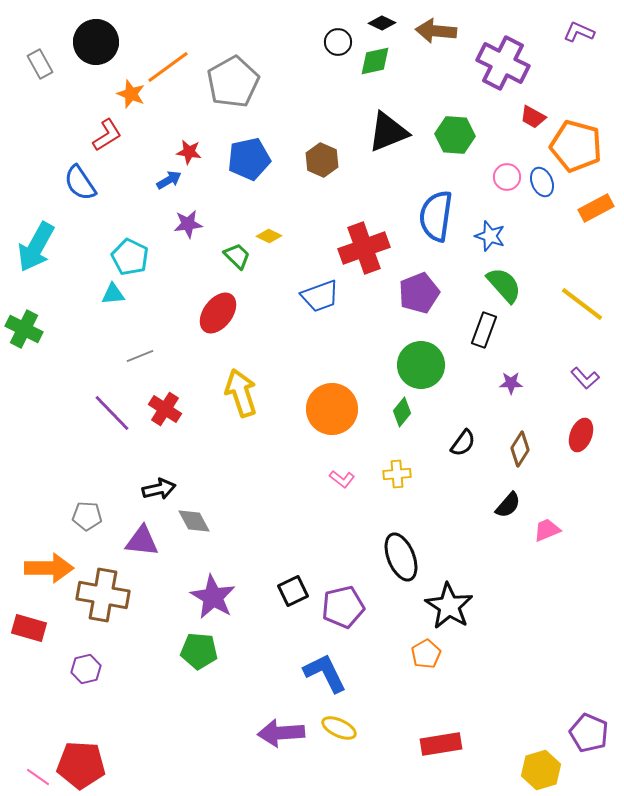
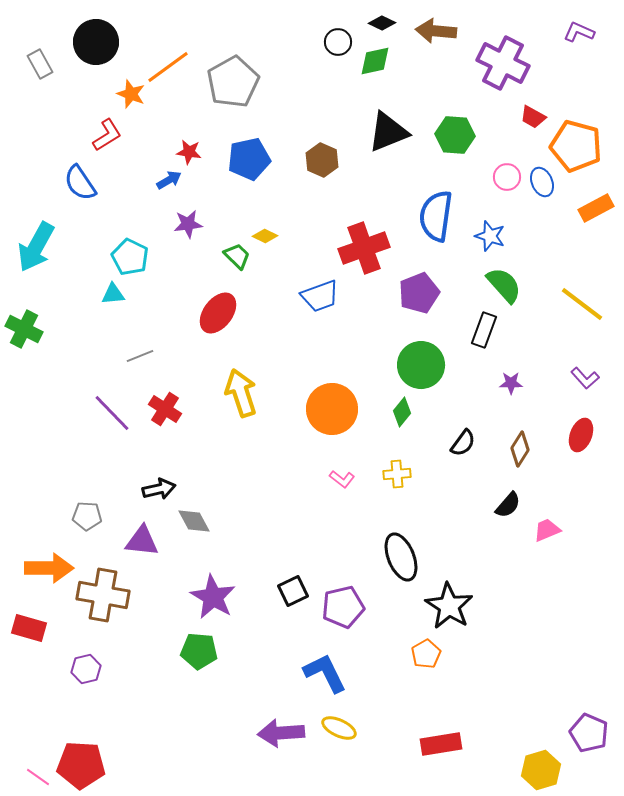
yellow diamond at (269, 236): moved 4 px left
